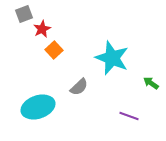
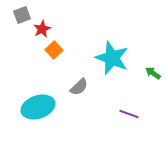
gray square: moved 2 px left, 1 px down
green arrow: moved 2 px right, 10 px up
purple line: moved 2 px up
